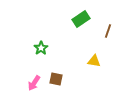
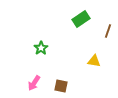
brown square: moved 5 px right, 7 px down
